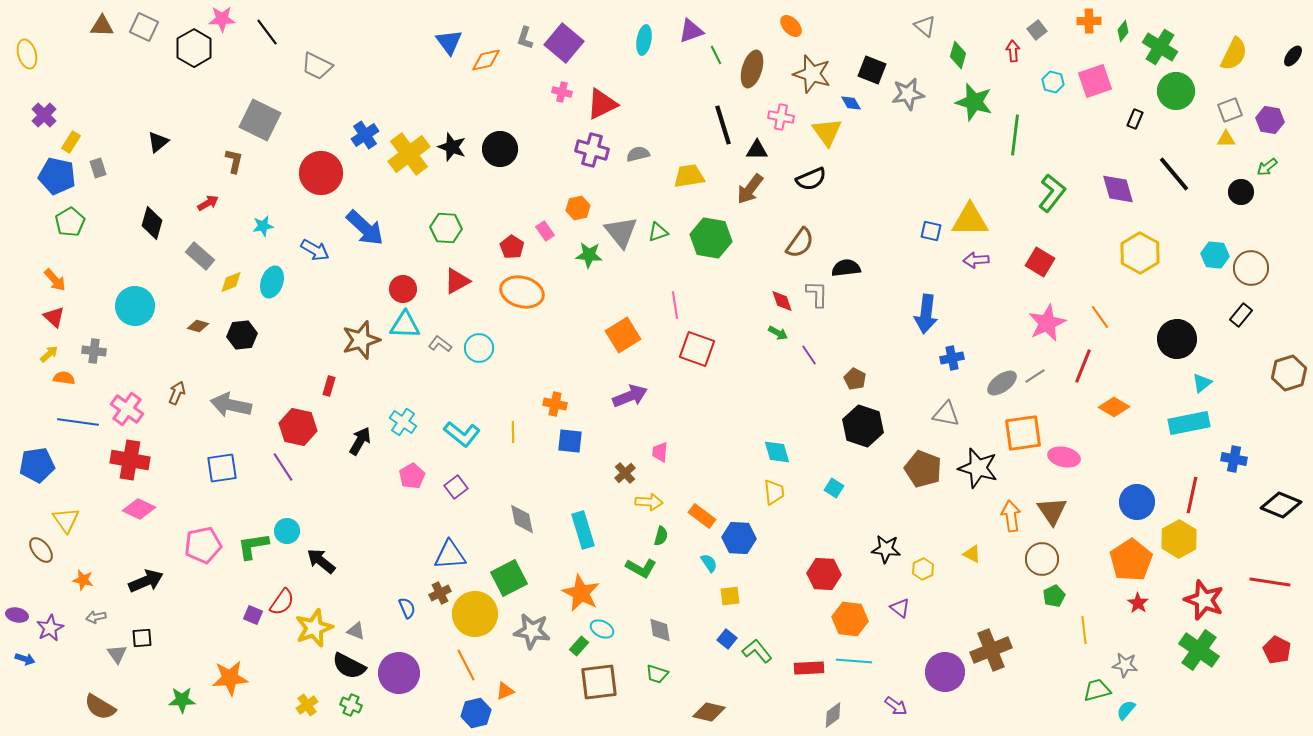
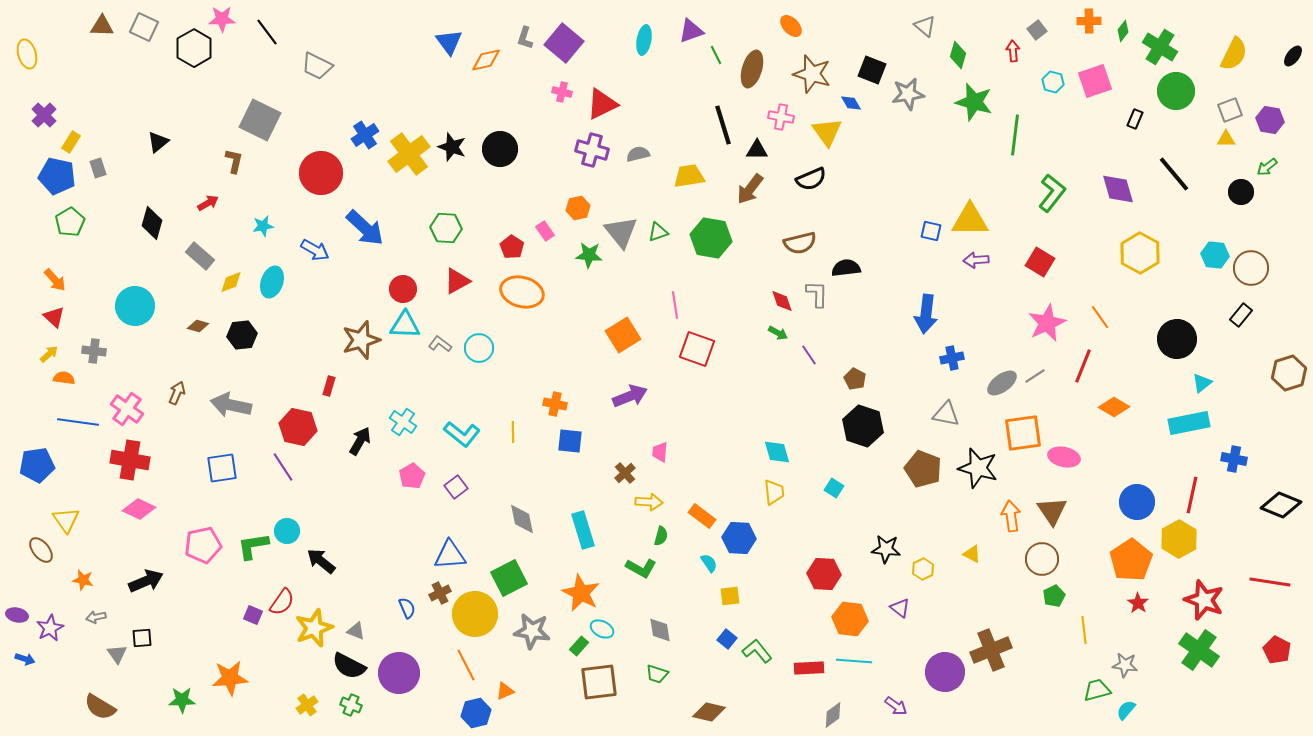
brown semicircle at (800, 243): rotated 40 degrees clockwise
